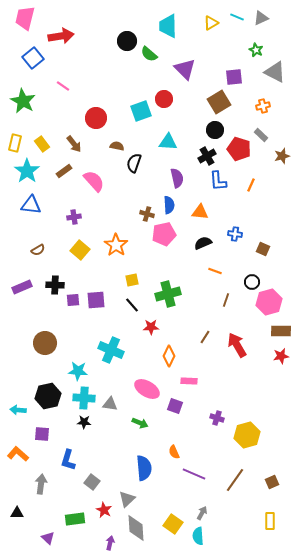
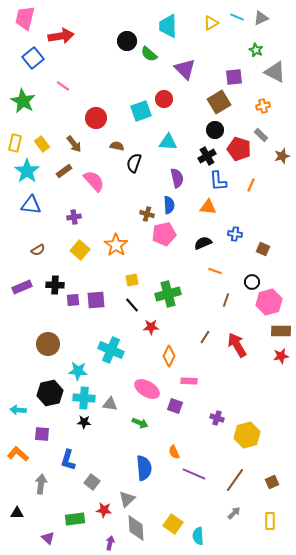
orange triangle at (200, 212): moved 8 px right, 5 px up
brown circle at (45, 343): moved 3 px right, 1 px down
black hexagon at (48, 396): moved 2 px right, 3 px up
red star at (104, 510): rotated 21 degrees counterclockwise
gray arrow at (202, 513): moved 32 px right; rotated 16 degrees clockwise
